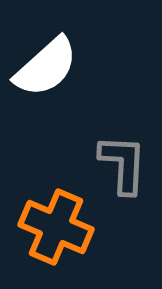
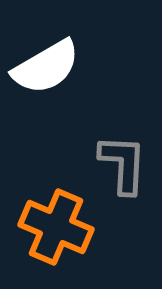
white semicircle: rotated 12 degrees clockwise
